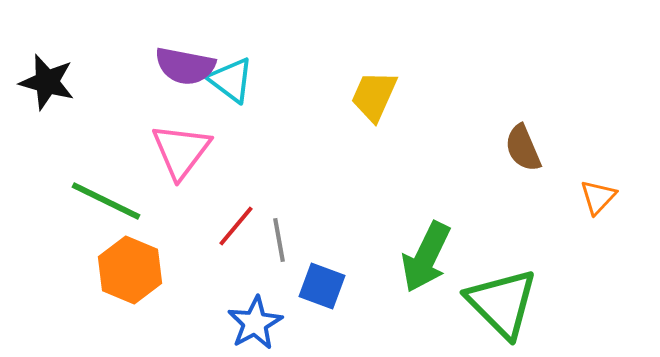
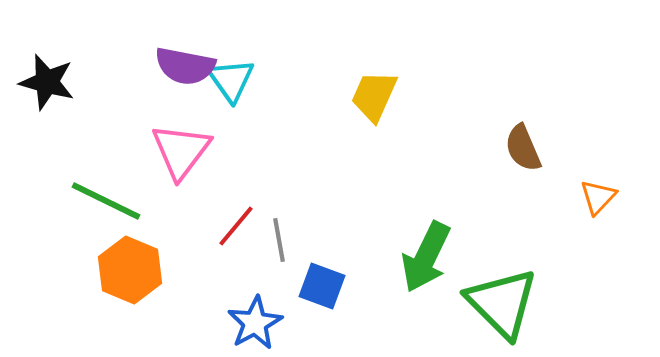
cyan triangle: rotated 18 degrees clockwise
